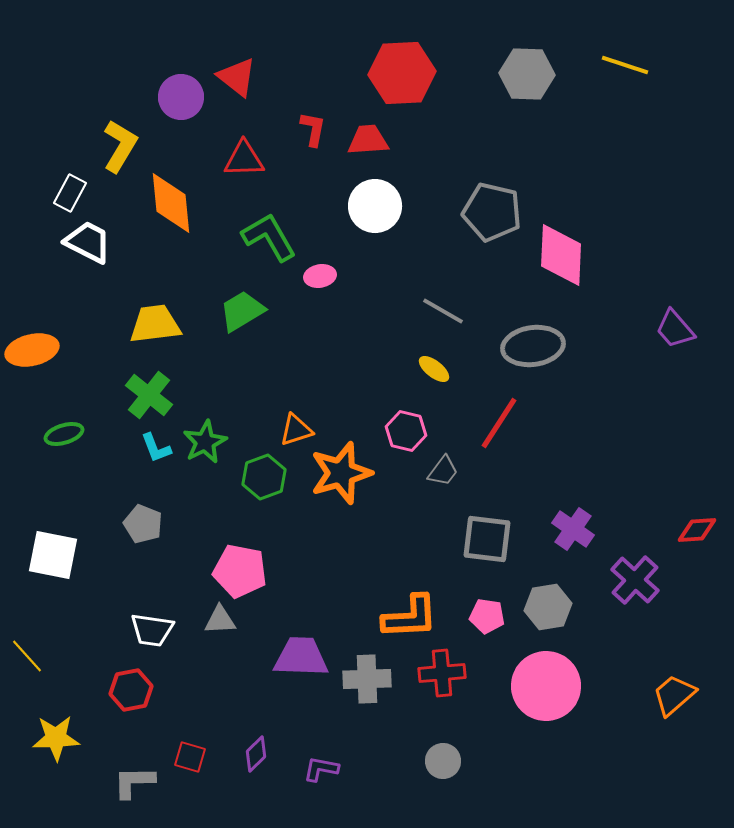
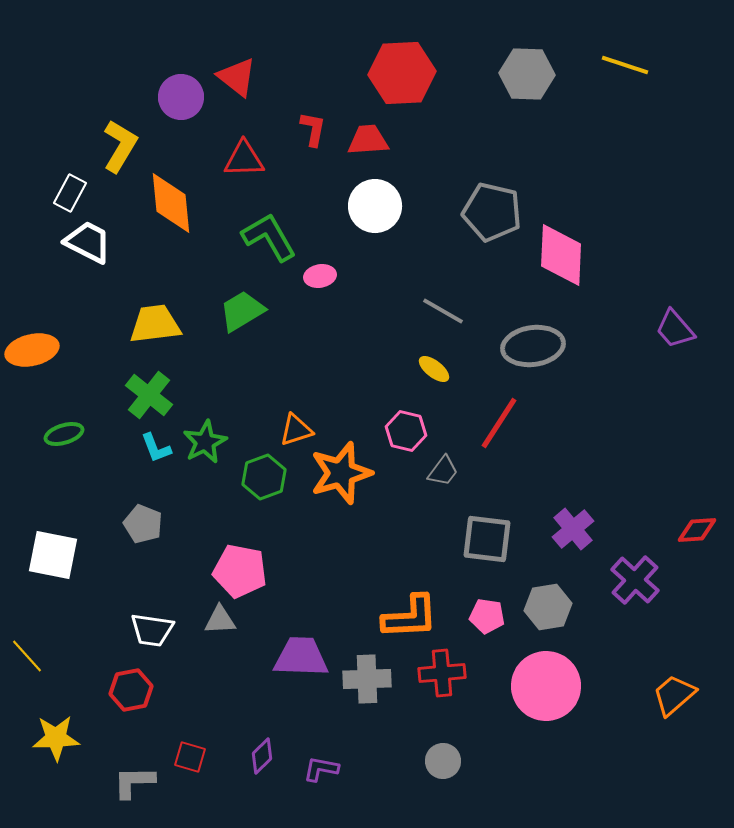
purple cross at (573, 529): rotated 15 degrees clockwise
purple diamond at (256, 754): moved 6 px right, 2 px down
